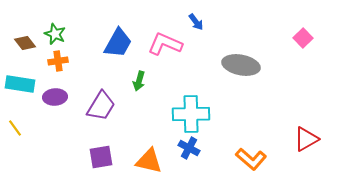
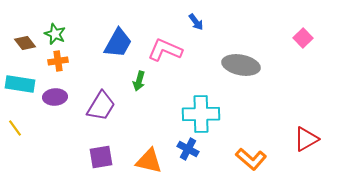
pink L-shape: moved 6 px down
cyan cross: moved 10 px right
blue cross: moved 1 px left, 1 px down
